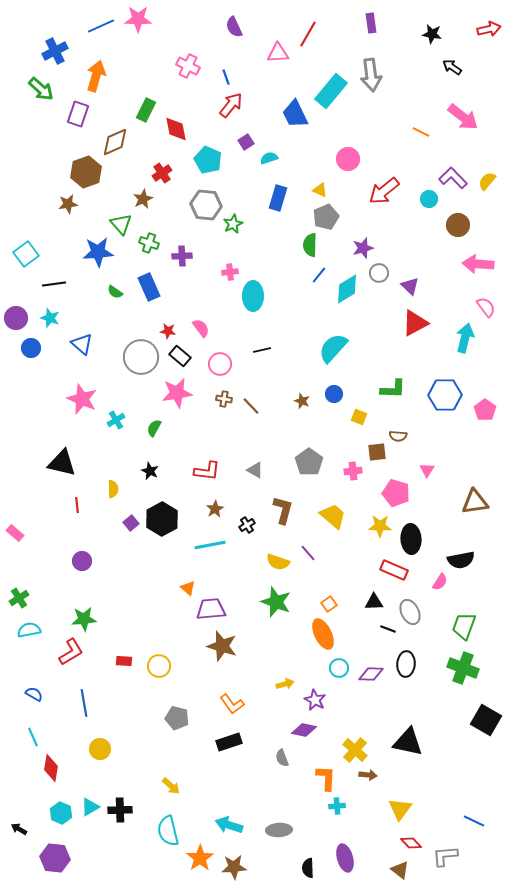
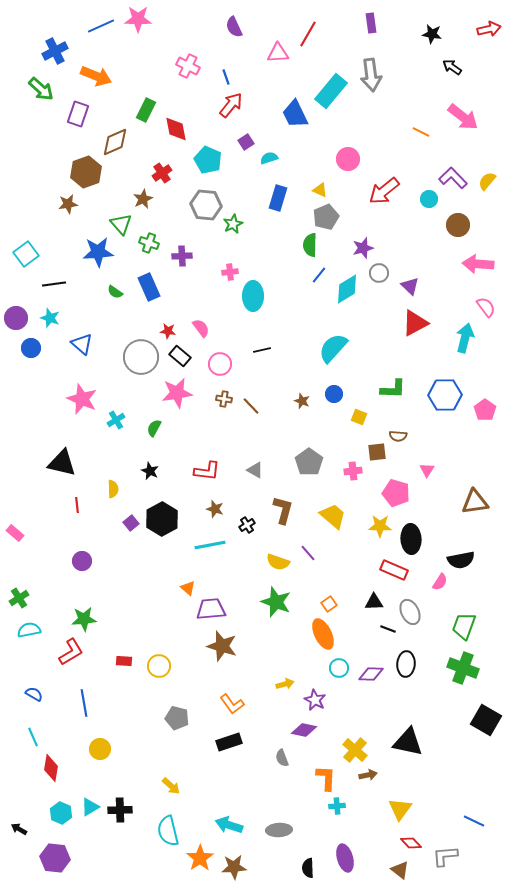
orange arrow at (96, 76): rotated 96 degrees clockwise
brown star at (215, 509): rotated 24 degrees counterclockwise
brown arrow at (368, 775): rotated 18 degrees counterclockwise
